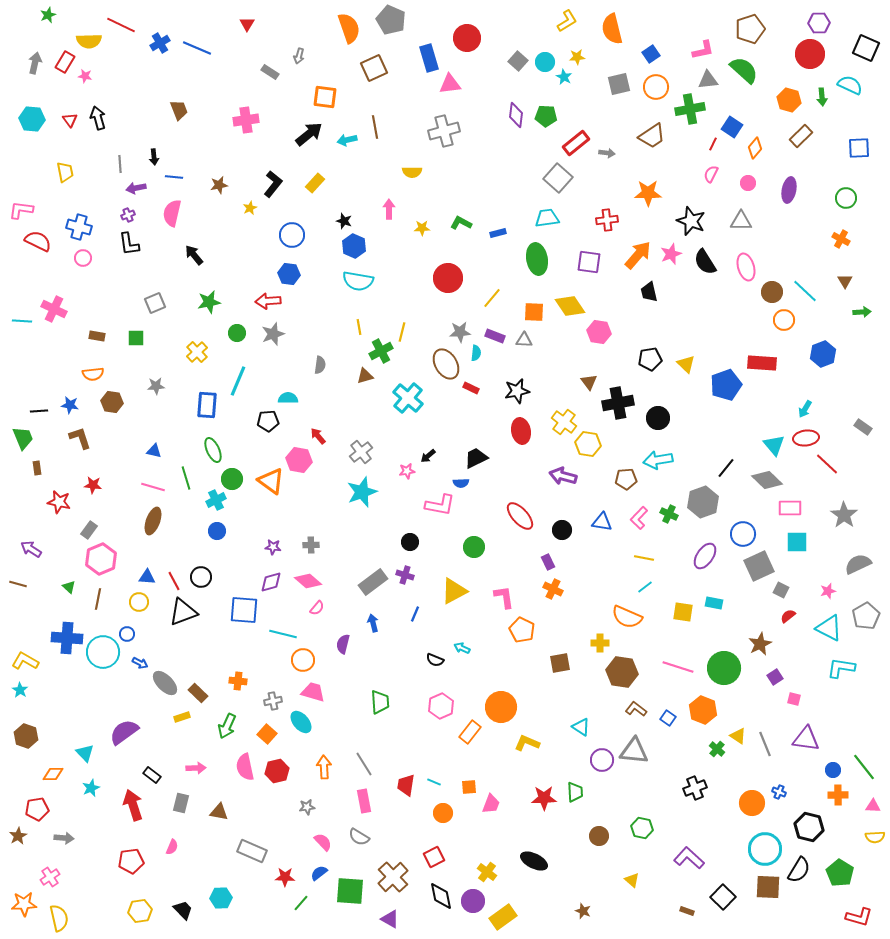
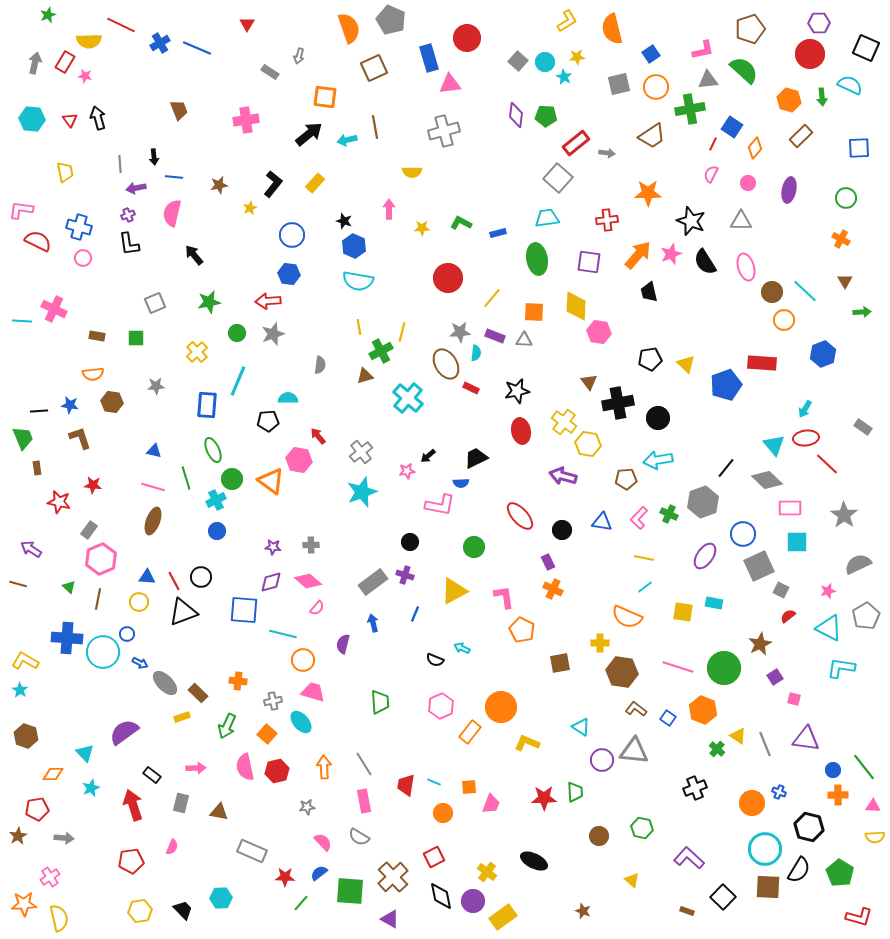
yellow diamond at (570, 306): moved 6 px right; rotated 36 degrees clockwise
